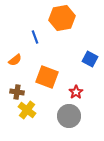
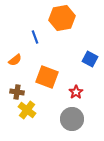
gray circle: moved 3 px right, 3 px down
